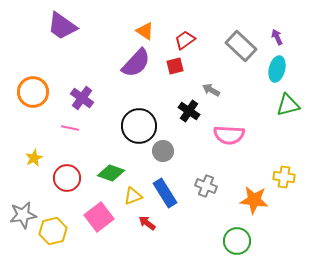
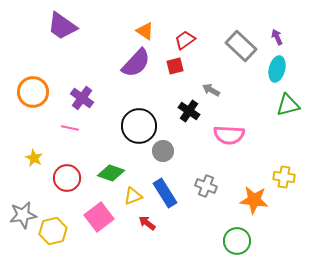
yellow star: rotated 18 degrees counterclockwise
